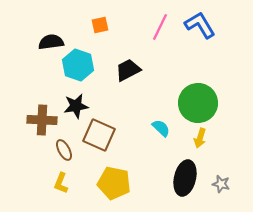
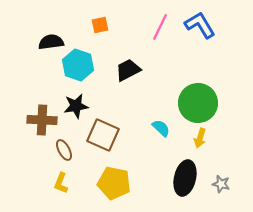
brown square: moved 4 px right
